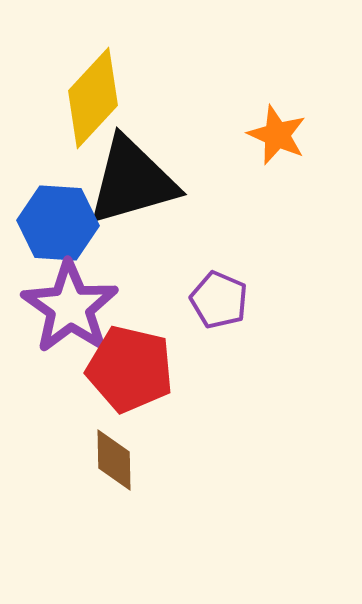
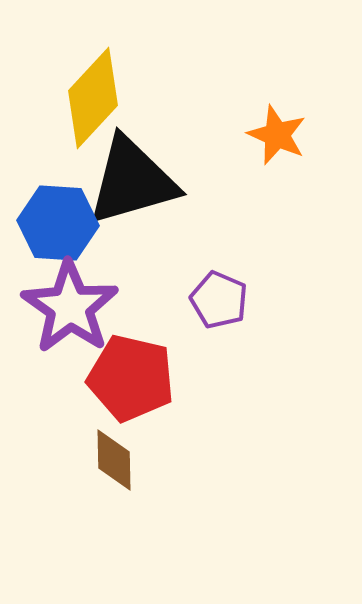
red pentagon: moved 1 px right, 9 px down
